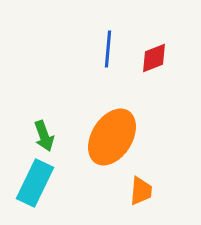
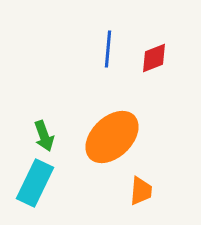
orange ellipse: rotated 14 degrees clockwise
